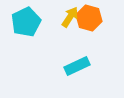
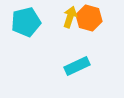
yellow arrow: rotated 15 degrees counterclockwise
cyan pentagon: rotated 12 degrees clockwise
